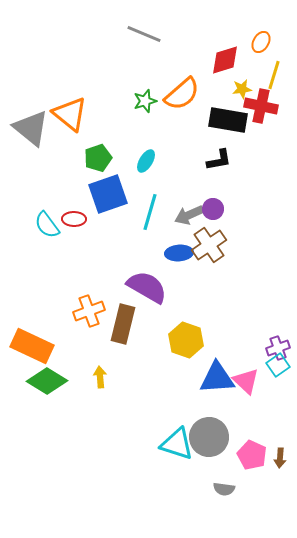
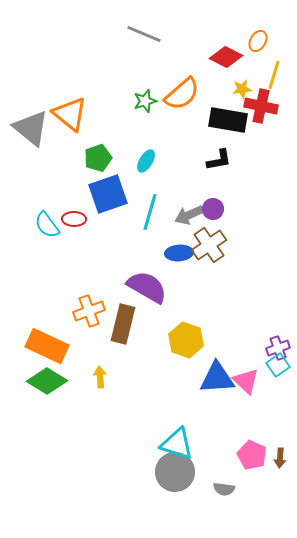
orange ellipse: moved 3 px left, 1 px up
red diamond: moved 1 px right, 3 px up; rotated 44 degrees clockwise
orange rectangle: moved 15 px right
gray circle: moved 34 px left, 35 px down
